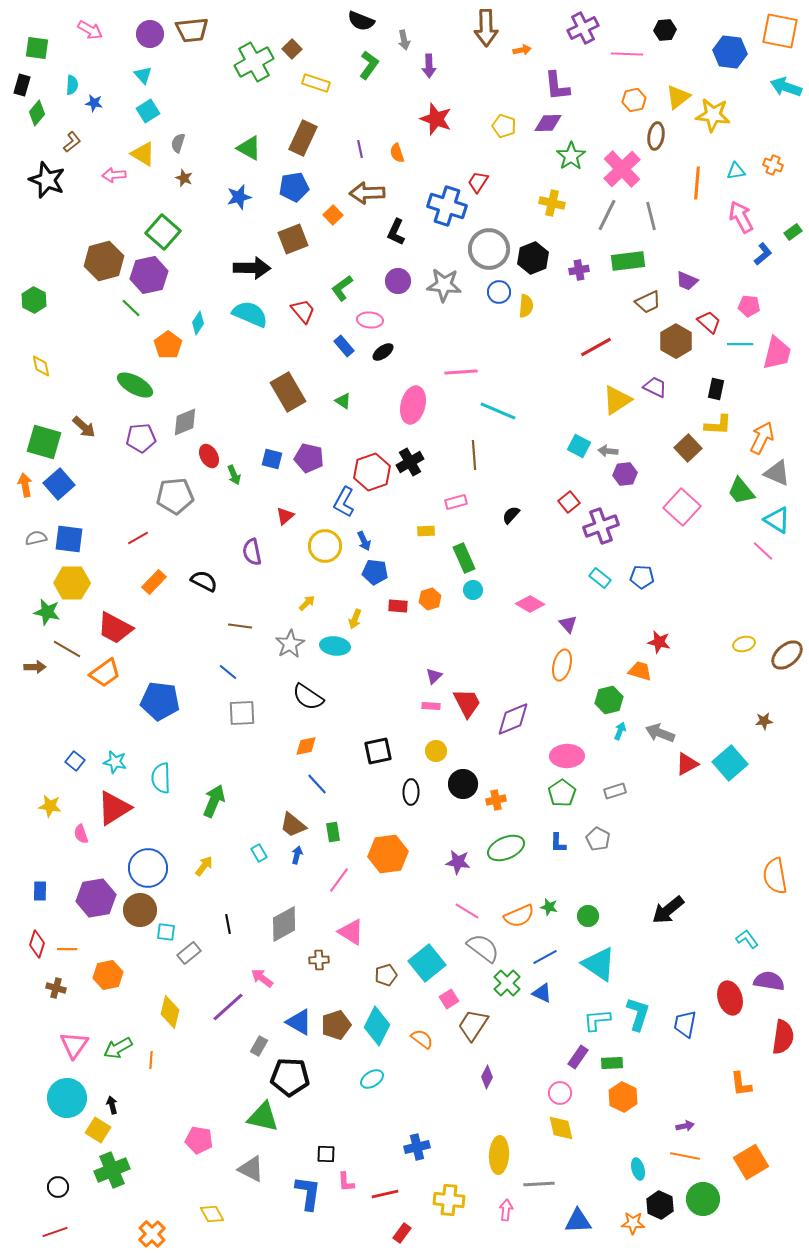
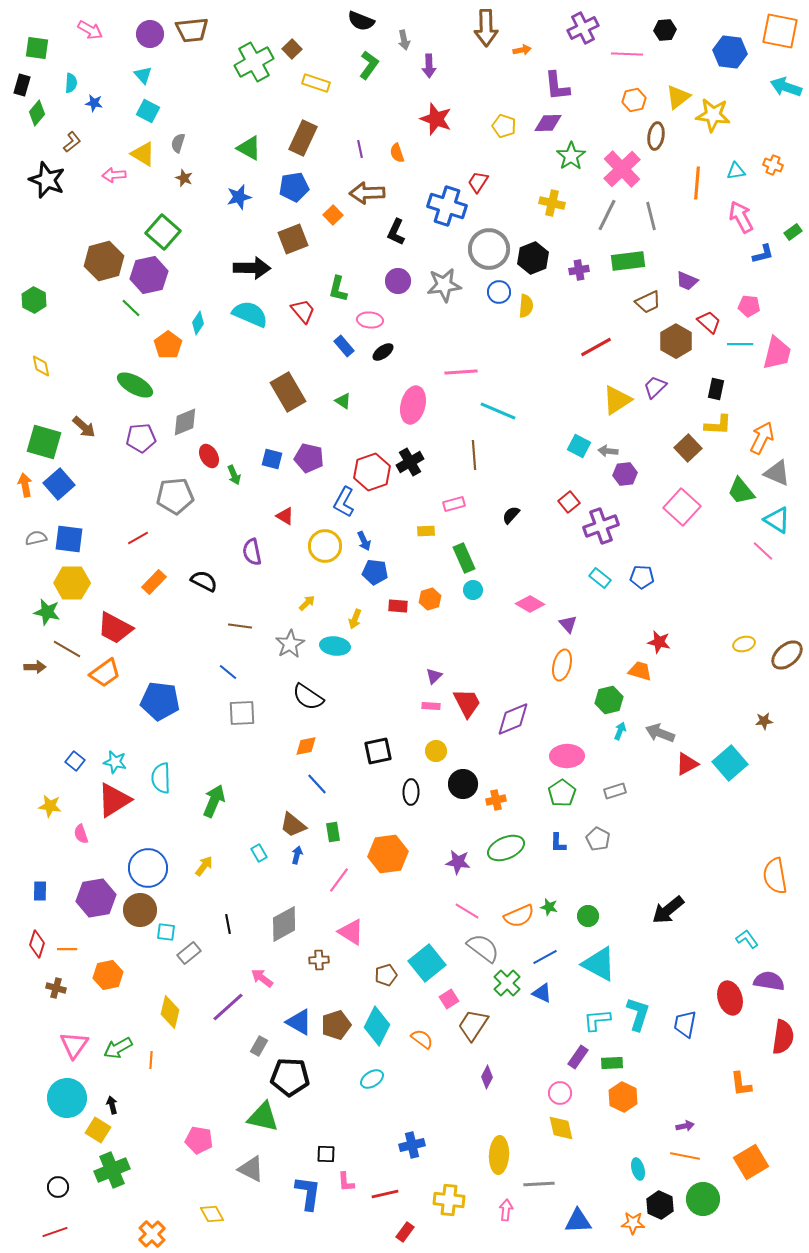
cyan semicircle at (72, 85): moved 1 px left, 2 px up
cyan square at (148, 111): rotated 30 degrees counterclockwise
blue L-shape at (763, 254): rotated 25 degrees clockwise
gray star at (444, 285): rotated 12 degrees counterclockwise
green L-shape at (342, 288): moved 4 px left, 1 px down; rotated 40 degrees counterclockwise
purple trapezoid at (655, 387): rotated 70 degrees counterclockwise
pink rectangle at (456, 502): moved 2 px left, 2 px down
red triangle at (285, 516): rotated 48 degrees counterclockwise
red triangle at (114, 808): moved 8 px up
cyan triangle at (599, 964): rotated 6 degrees counterclockwise
blue cross at (417, 1147): moved 5 px left, 2 px up
red rectangle at (402, 1233): moved 3 px right, 1 px up
